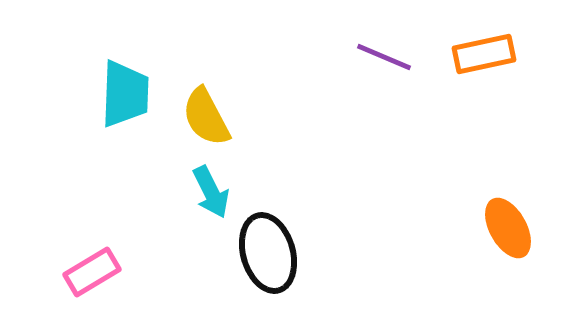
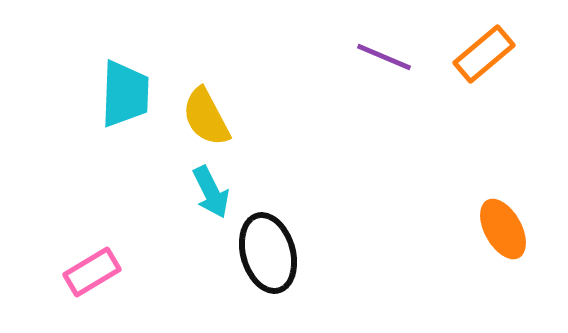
orange rectangle: rotated 28 degrees counterclockwise
orange ellipse: moved 5 px left, 1 px down
